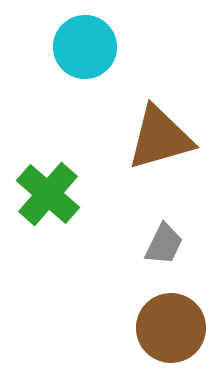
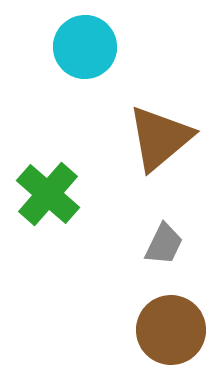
brown triangle: rotated 24 degrees counterclockwise
brown circle: moved 2 px down
